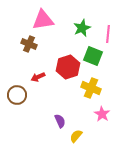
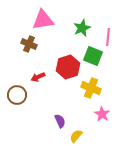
pink line: moved 3 px down
